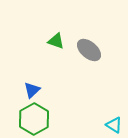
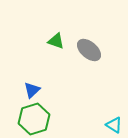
green hexagon: rotated 12 degrees clockwise
